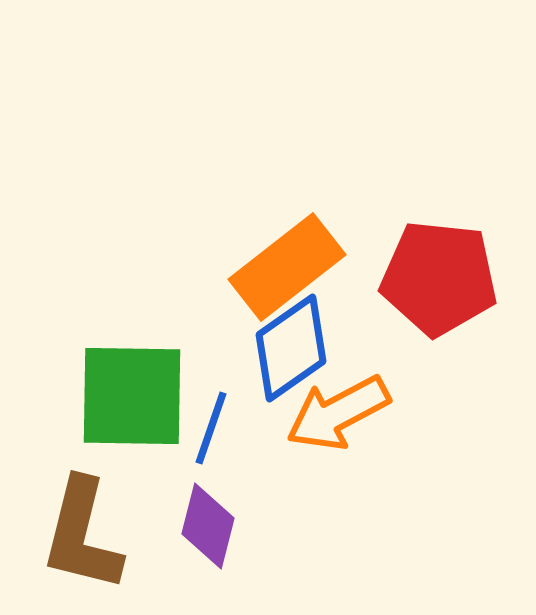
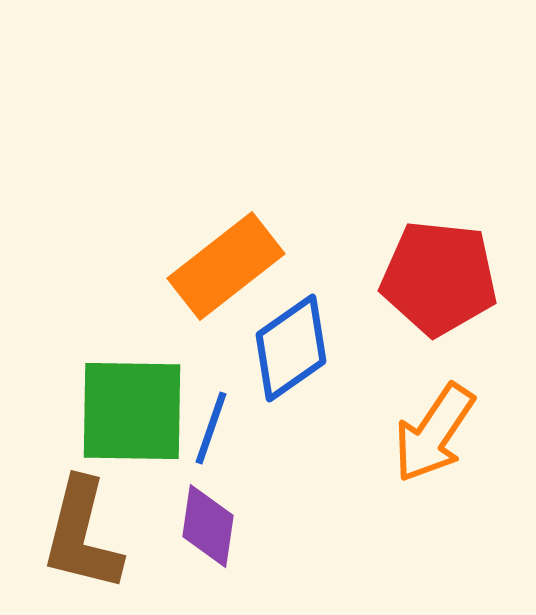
orange rectangle: moved 61 px left, 1 px up
green square: moved 15 px down
orange arrow: moved 96 px right, 20 px down; rotated 28 degrees counterclockwise
purple diamond: rotated 6 degrees counterclockwise
